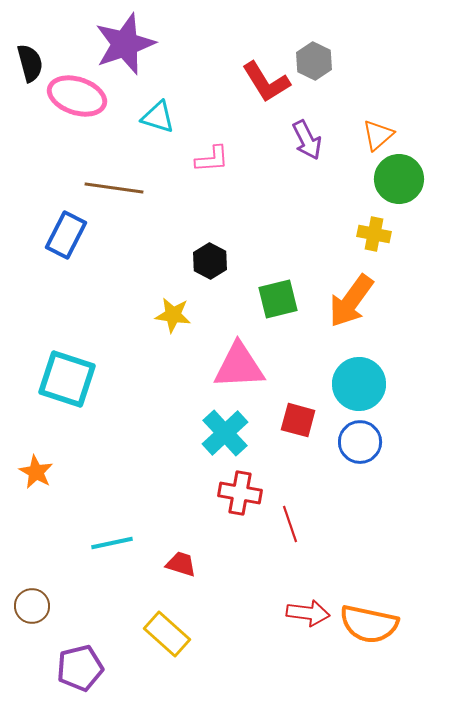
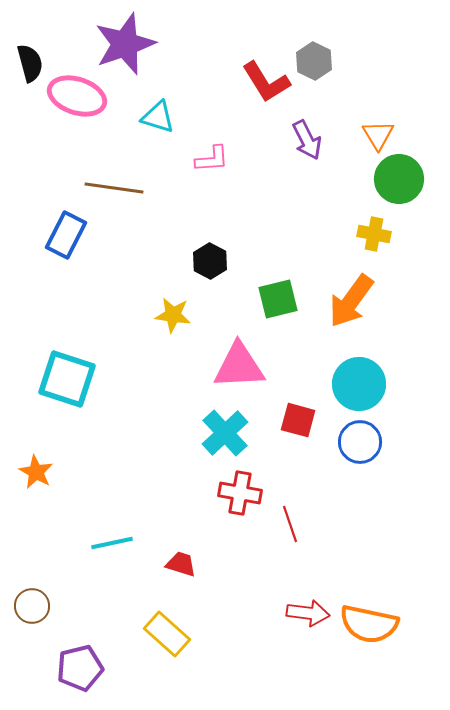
orange triangle: rotated 20 degrees counterclockwise
